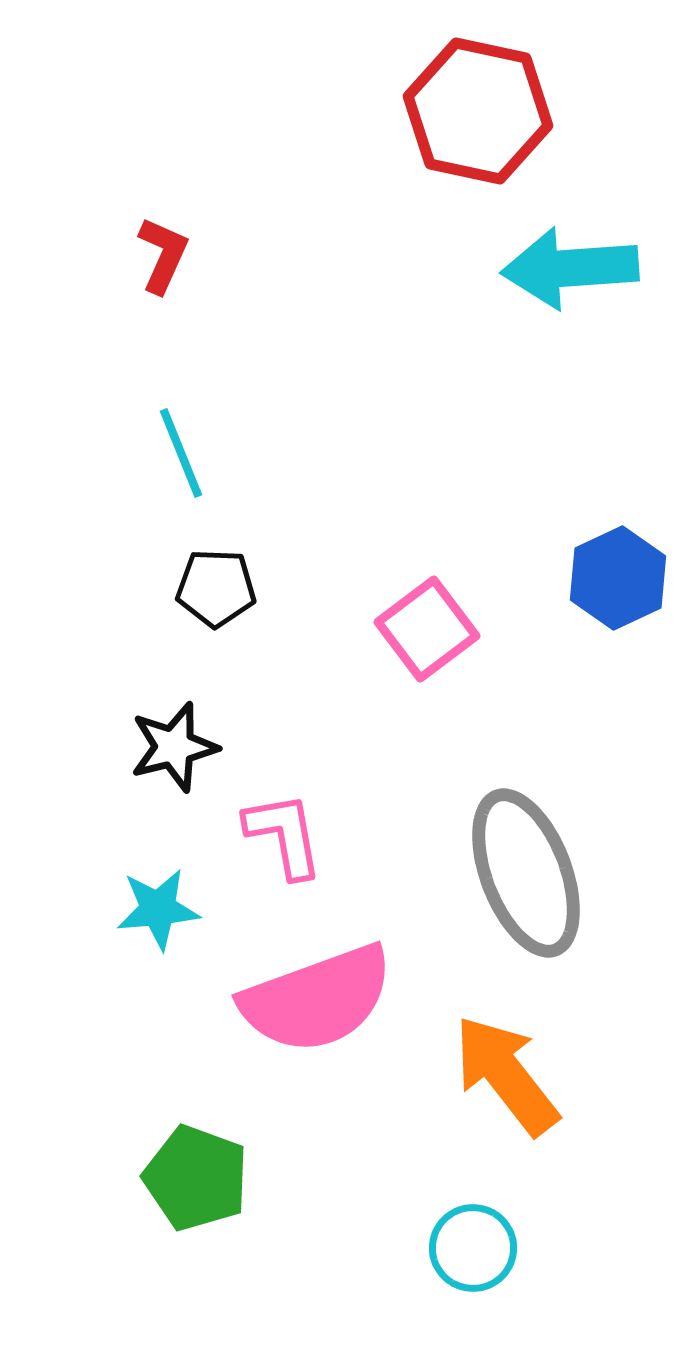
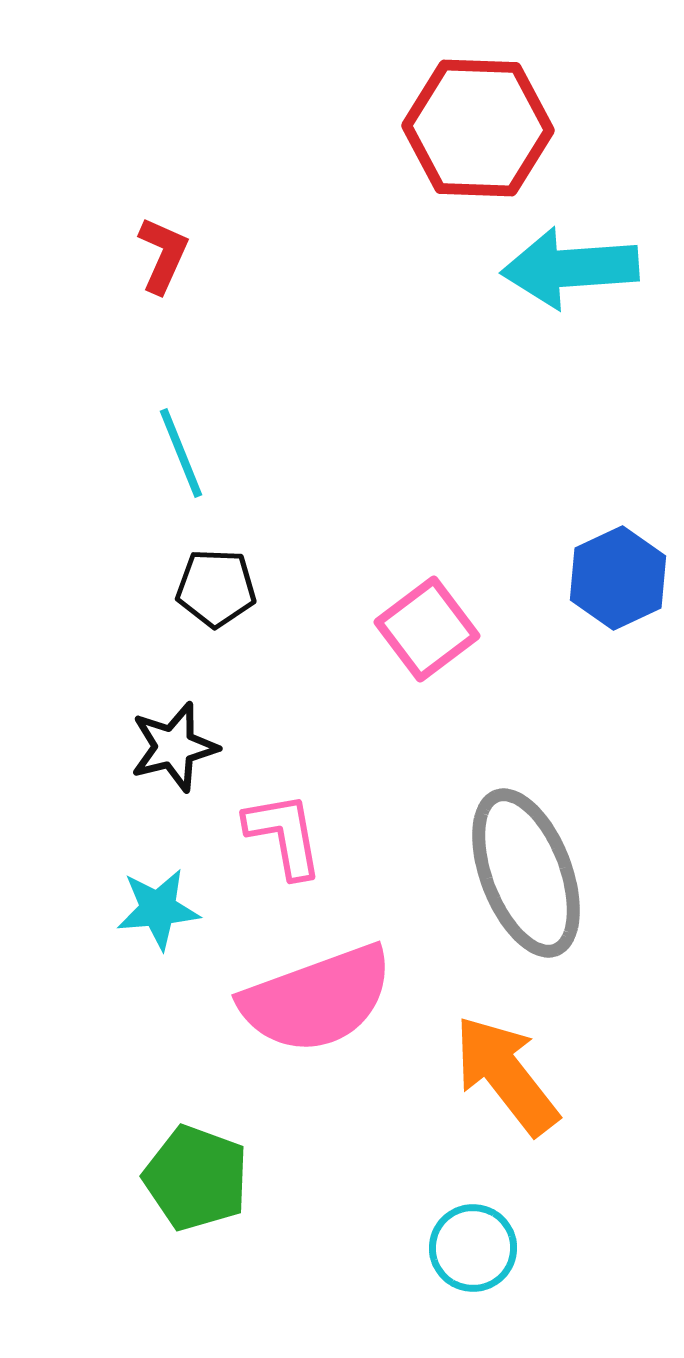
red hexagon: moved 17 px down; rotated 10 degrees counterclockwise
